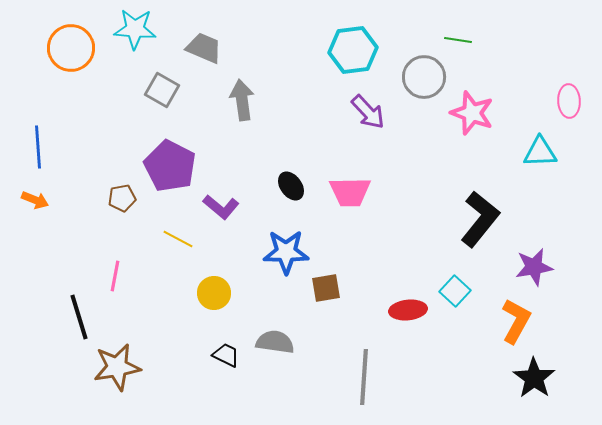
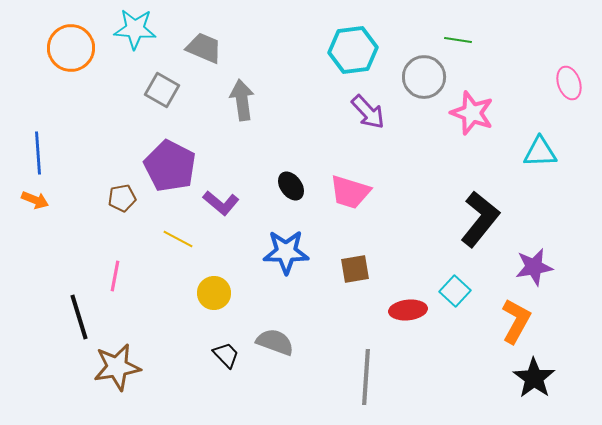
pink ellipse: moved 18 px up; rotated 16 degrees counterclockwise
blue line: moved 6 px down
pink trapezoid: rotated 18 degrees clockwise
purple L-shape: moved 4 px up
brown square: moved 29 px right, 19 px up
gray semicircle: rotated 12 degrees clockwise
black trapezoid: rotated 20 degrees clockwise
gray line: moved 2 px right
